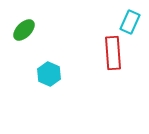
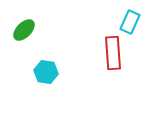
cyan hexagon: moved 3 px left, 2 px up; rotated 15 degrees counterclockwise
